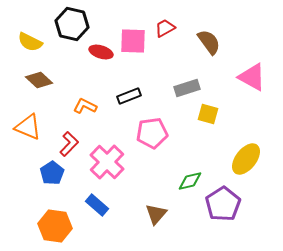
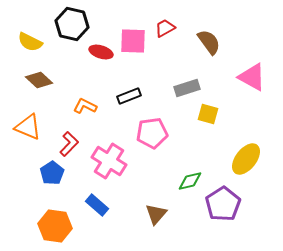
pink cross: moved 2 px right, 1 px up; rotated 12 degrees counterclockwise
